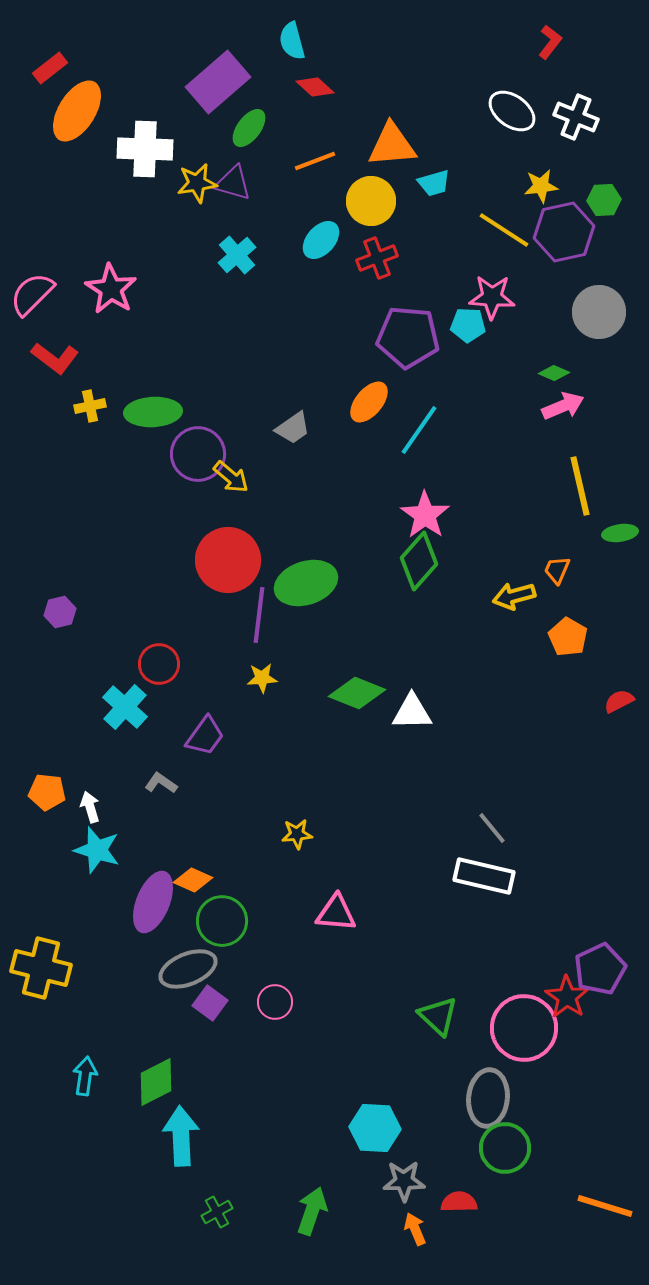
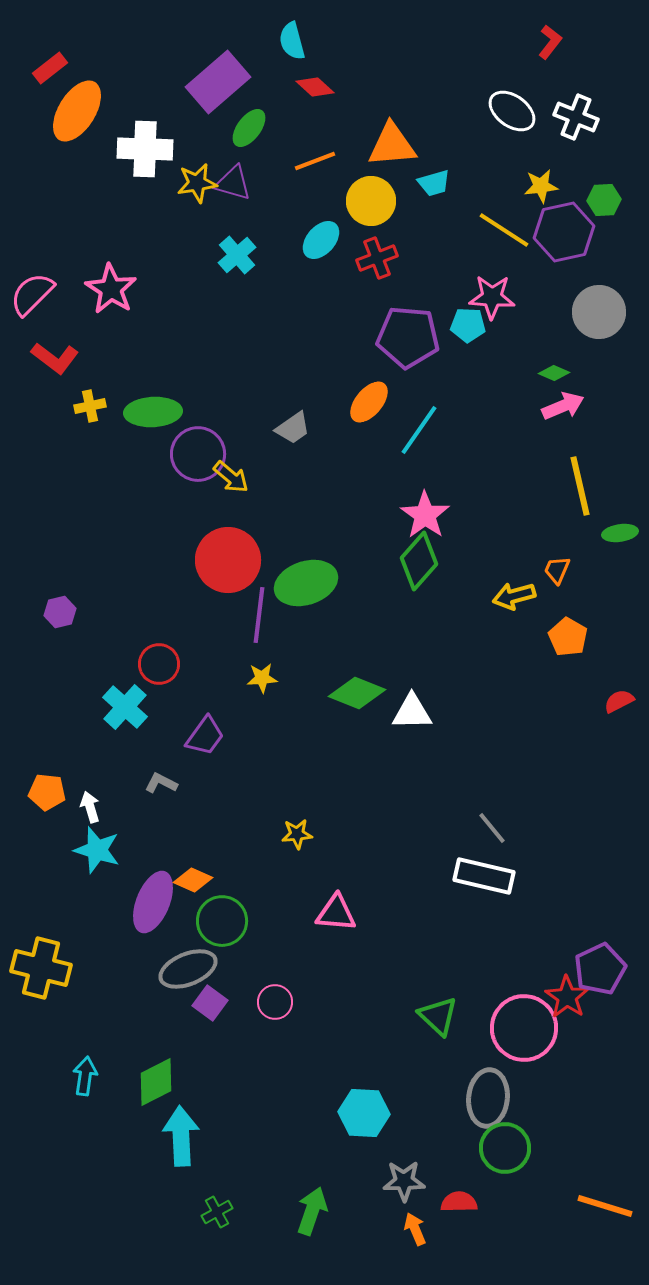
gray L-shape at (161, 783): rotated 8 degrees counterclockwise
cyan hexagon at (375, 1128): moved 11 px left, 15 px up
